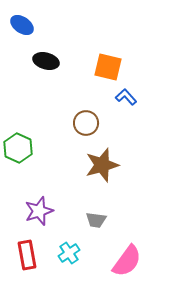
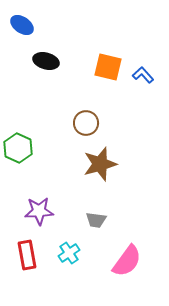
blue L-shape: moved 17 px right, 22 px up
brown star: moved 2 px left, 1 px up
purple star: rotated 16 degrees clockwise
